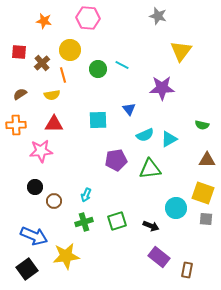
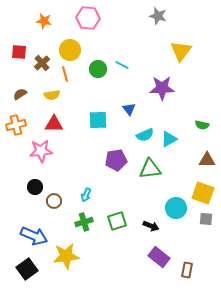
orange line: moved 2 px right, 1 px up
orange cross: rotated 12 degrees counterclockwise
